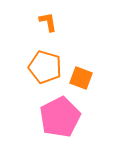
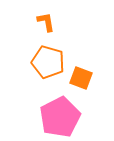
orange L-shape: moved 2 px left
orange pentagon: moved 3 px right, 5 px up
